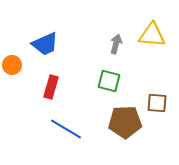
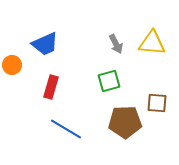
yellow triangle: moved 8 px down
gray arrow: rotated 138 degrees clockwise
green square: rotated 30 degrees counterclockwise
